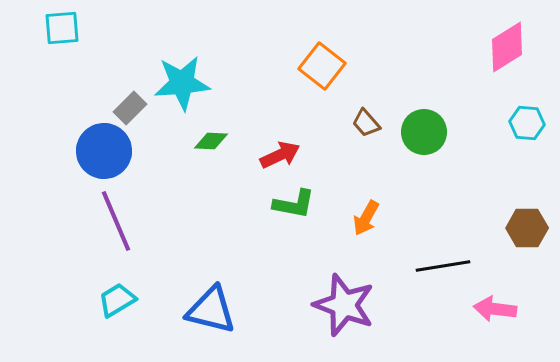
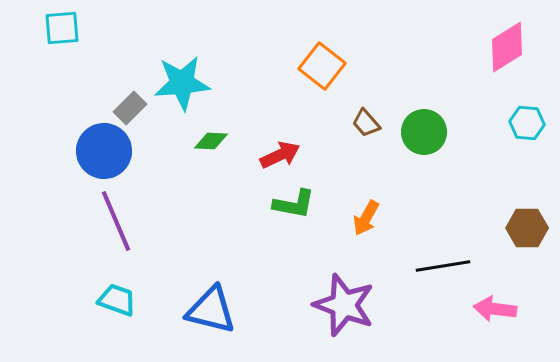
cyan trapezoid: rotated 51 degrees clockwise
